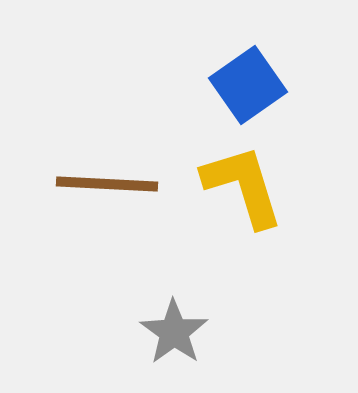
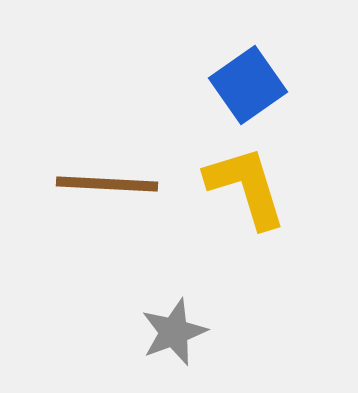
yellow L-shape: moved 3 px right, 1 px down
gray star: rotated 16 degrees clockwise
